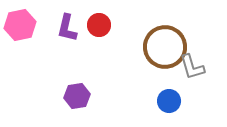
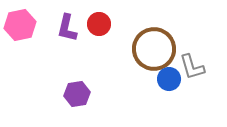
red circle: moved 1 px up
brown circle: moved 11 px left, 2 px down
purple hexagon: moved 2 px up
blue circle: moved 22 px up
